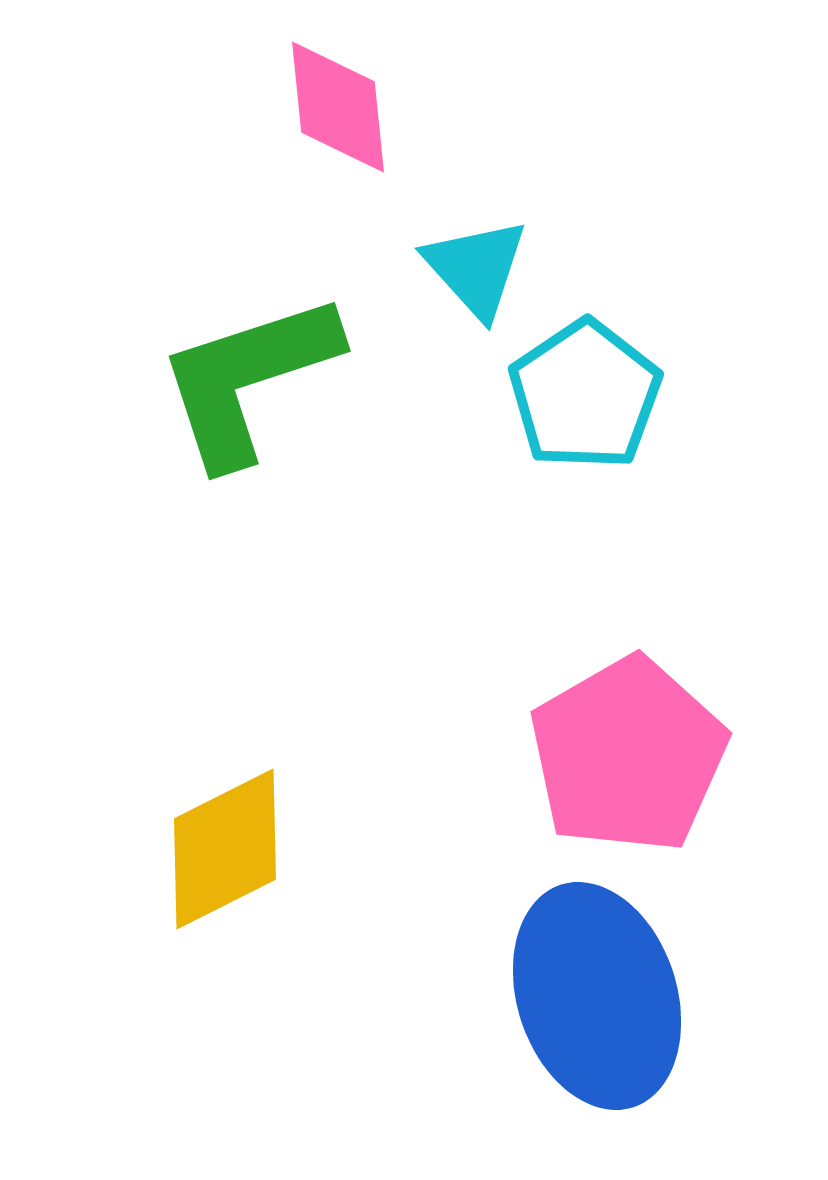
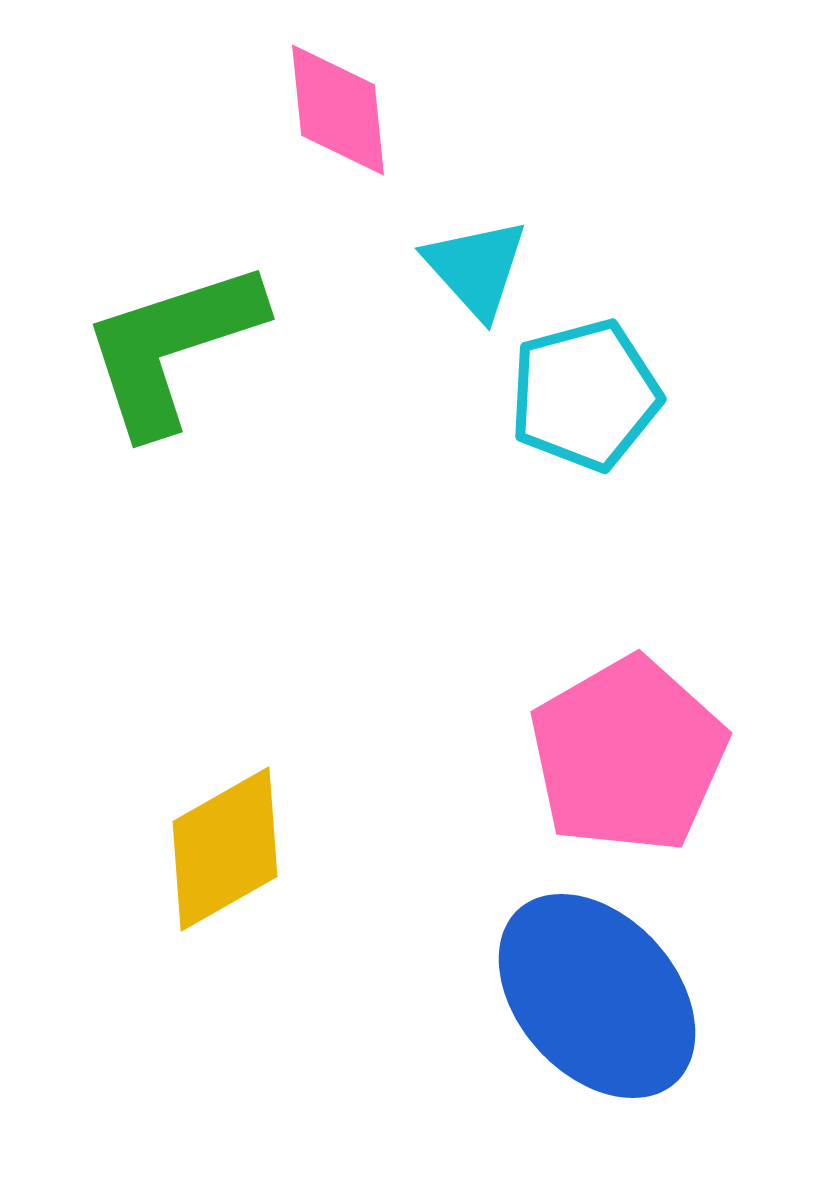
pink diamond: moved 3 px down
green L-shape: moved 76 px left, 32 px up
cyan pentagon: rotated 19 degrees clockwise
yellow diamond: rotated 3 degrees counterclockwise
blue ellipse: rotated 24 degrees counterclockwise
